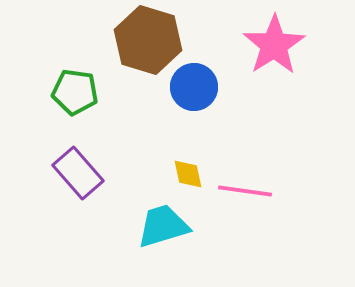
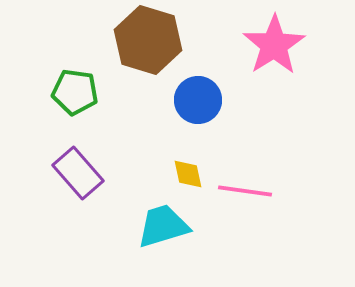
blue circle: moved 4 px right, 13 px down
